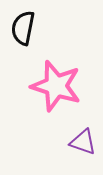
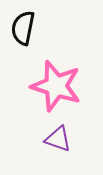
purple triangle: moved 25 px left, 3 px up
